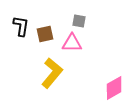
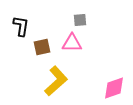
gray square: moved 1 px right, 1 px up; rotated 16 degrees counterclockwise
brown square: moved 3 px left, 13 px down
yellow L-shape: moved 4 px right, 8 px down; rotated 8 degrees clockwise
pink diamond: rotated 10 degrees clockwise
